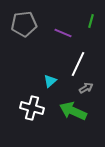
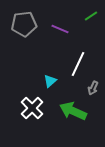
green line: moved 5 px up; rotated 40 degrees clockwise
purple line: moved 3 px left, 4 px up
gray arrow: moved 7 px right; rotated 144 degrees clockwise
white cross: rotated 30 degrees clockwise
